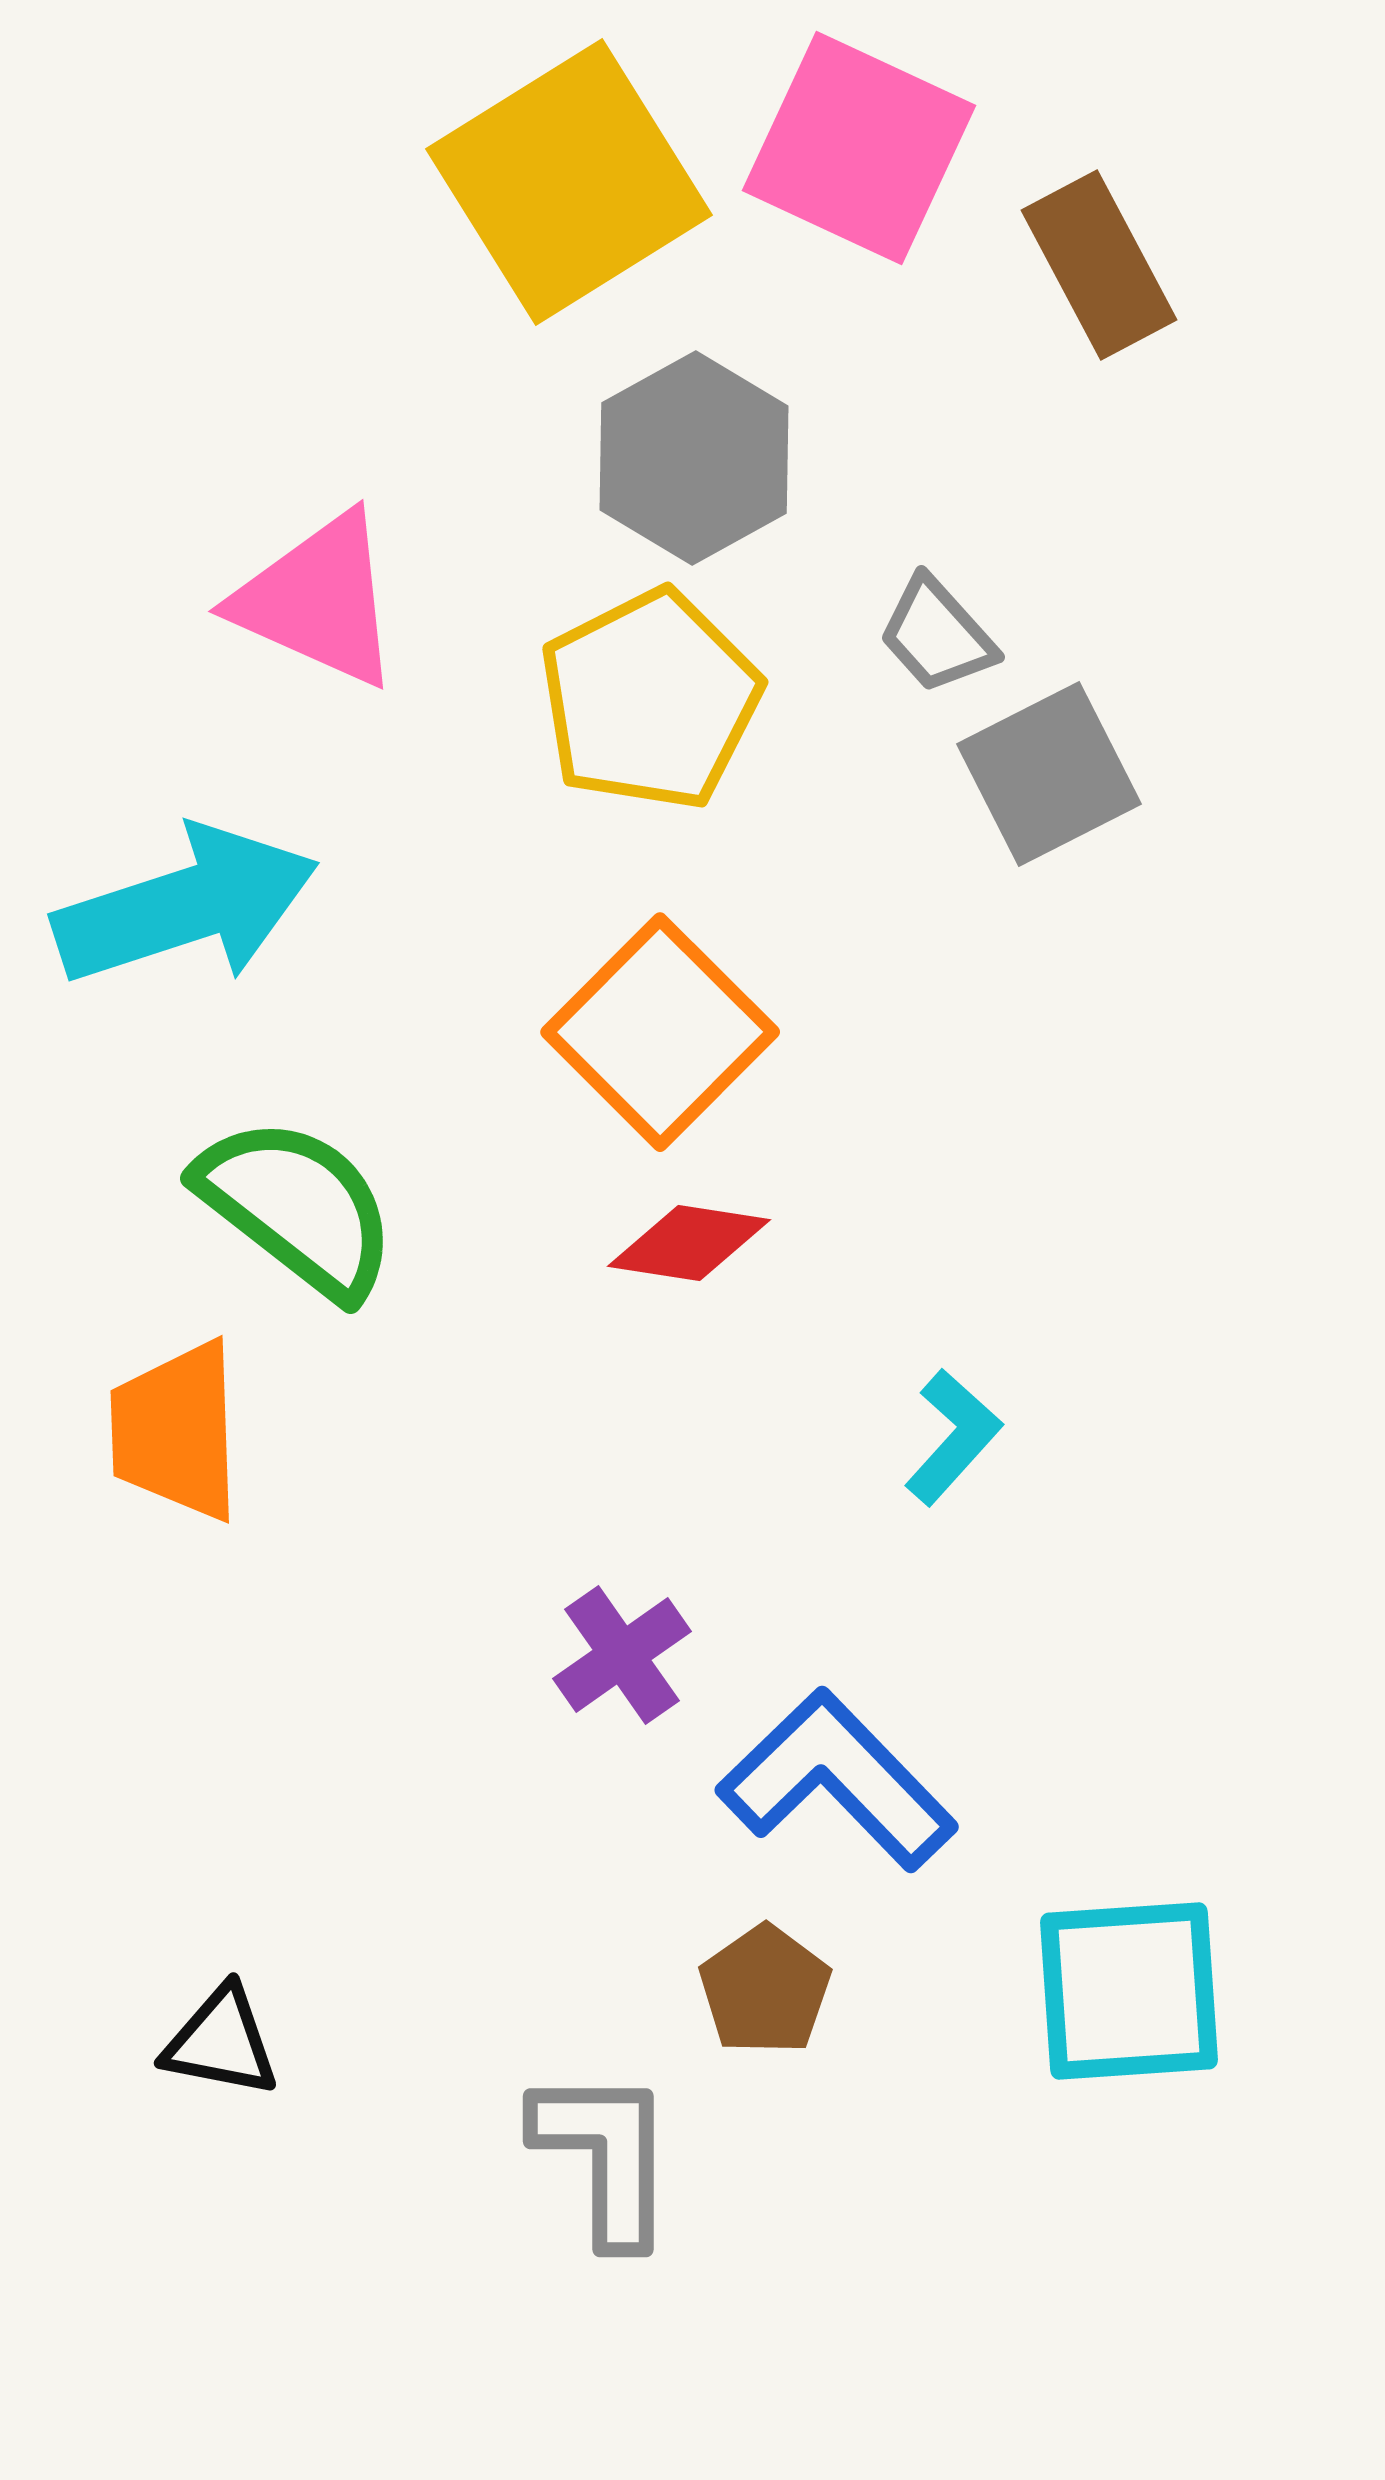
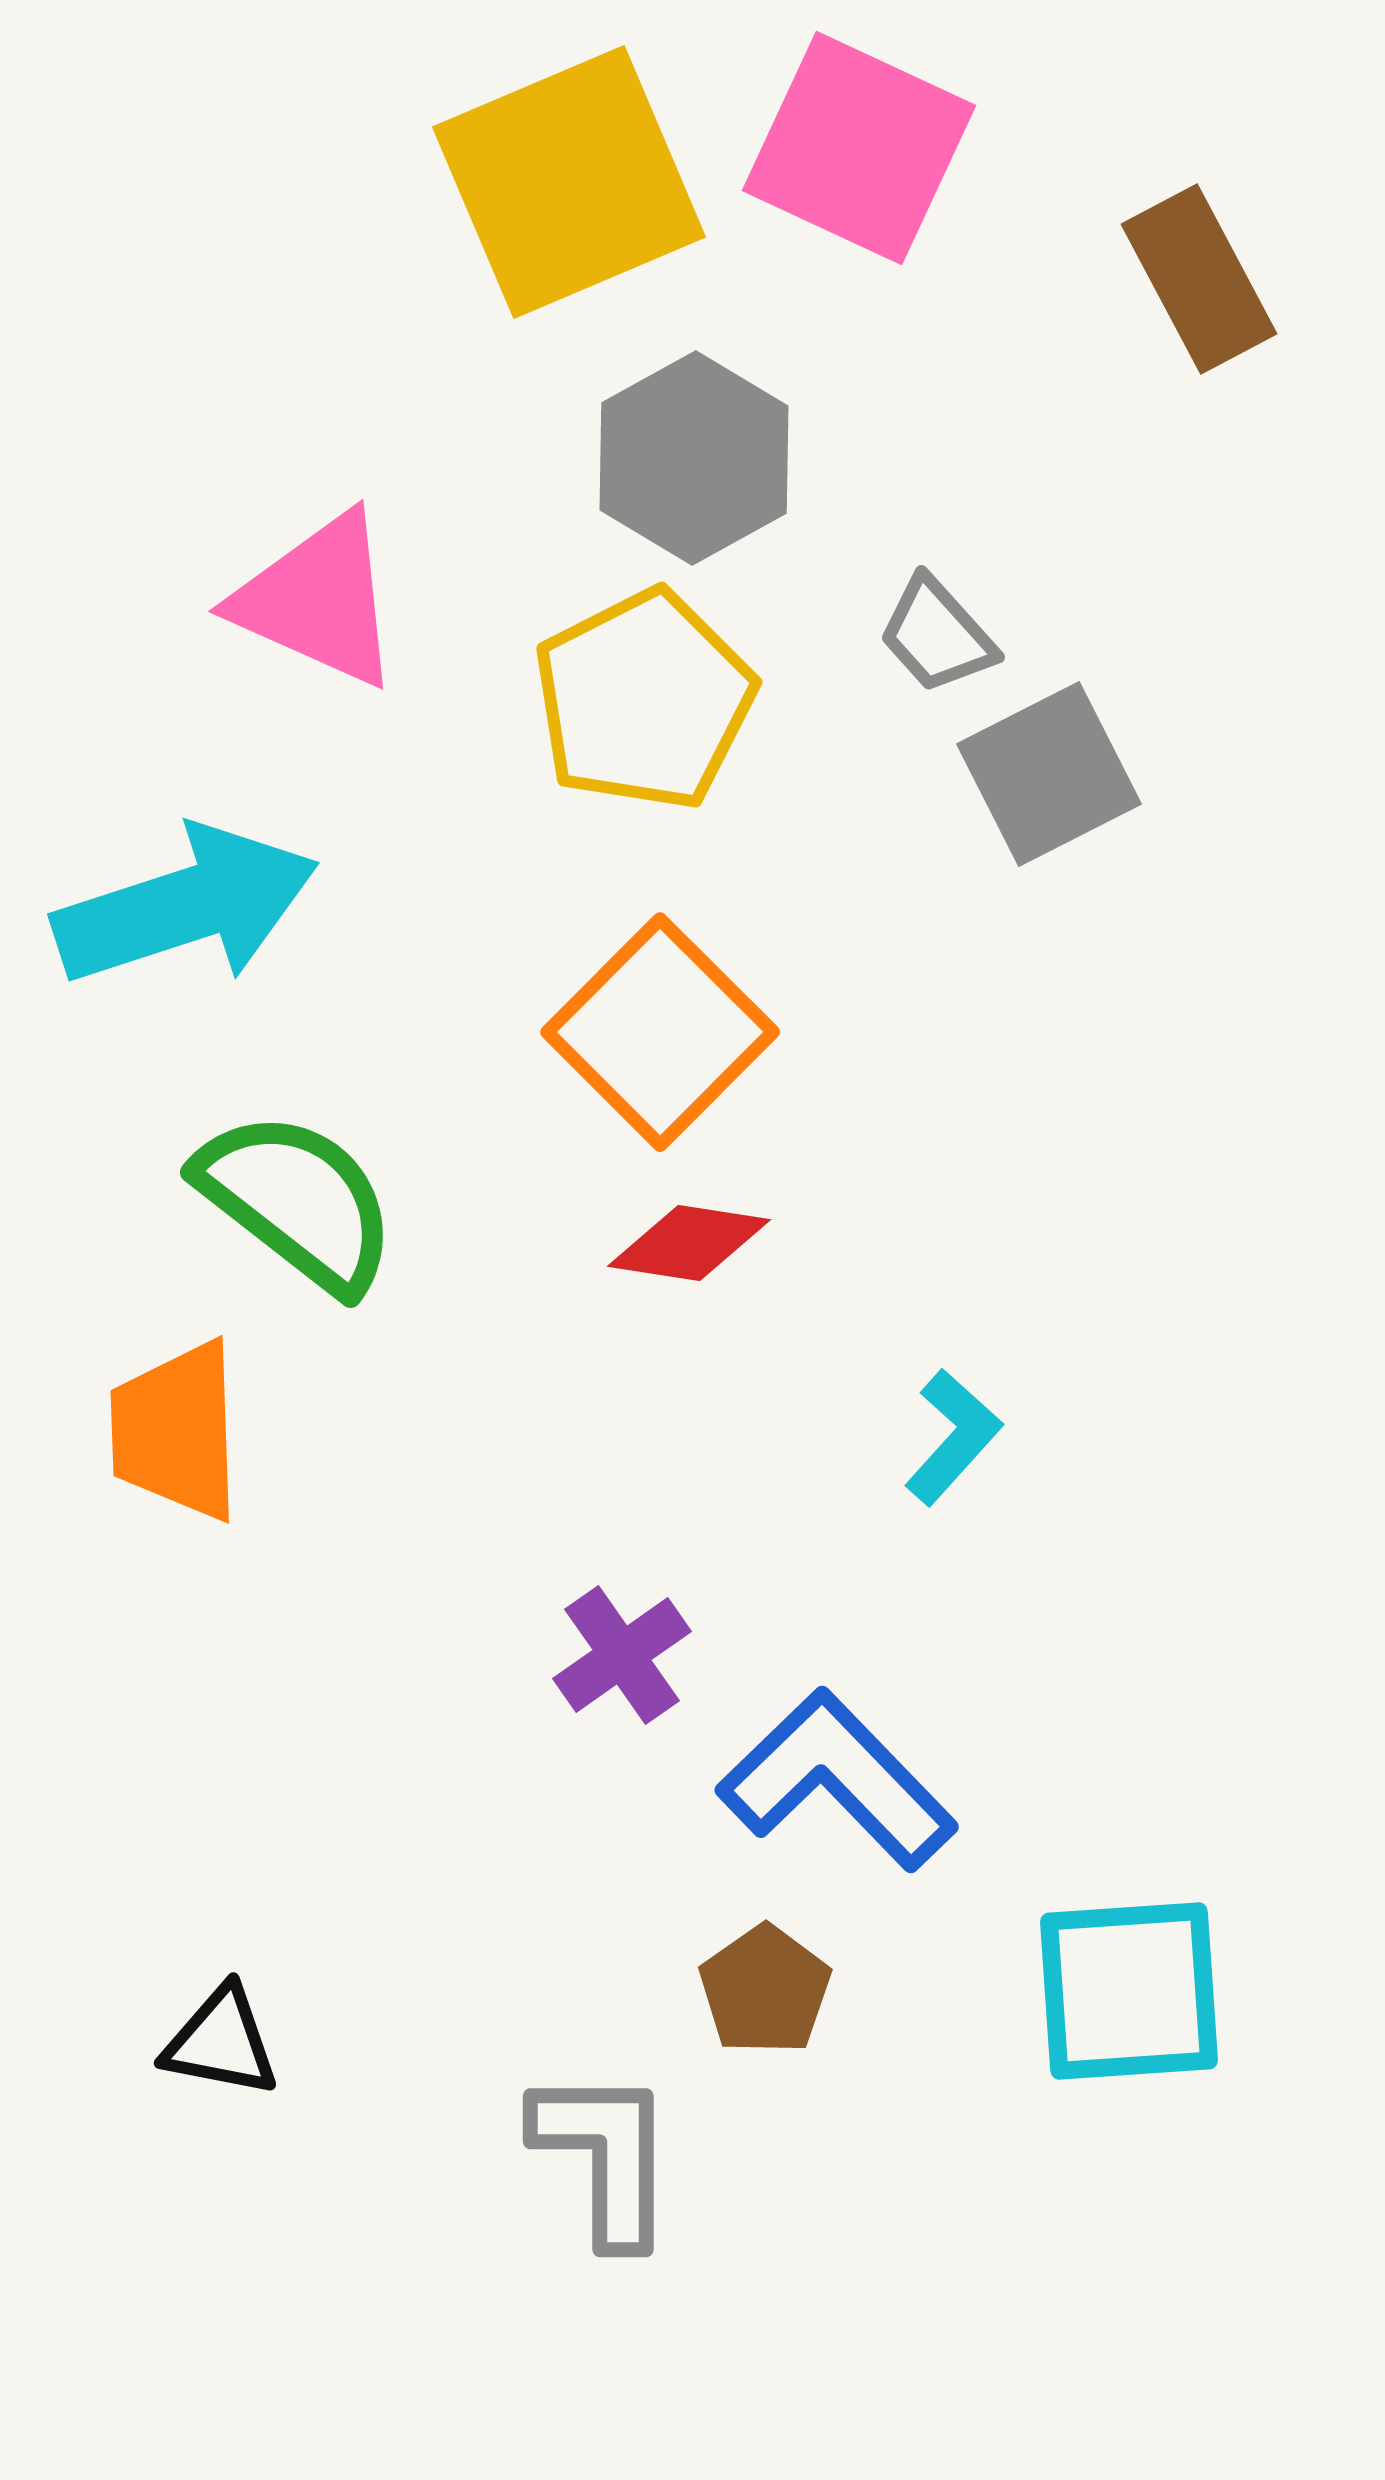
yellow square: rotated 9 degrees clockwise
brown rectangle: moved 100 px right, 14 px down
yellow pentagon: moved 6 px left
green semicircle: moved 6 px up
